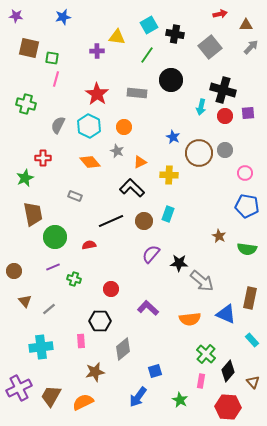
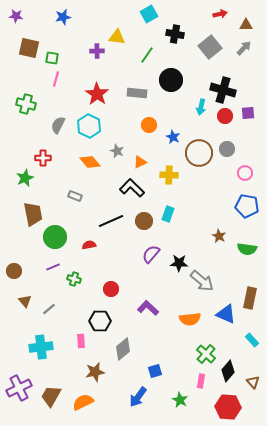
cyan square at (149, 25): moved 11 px up
gray arrow at (251, 47): moved 7 px left, 1 px down
orange circle at (124, 127): moved 25 px right, 2 px up
gray circle at (225, 150): moved 2 px right, 1 px up
